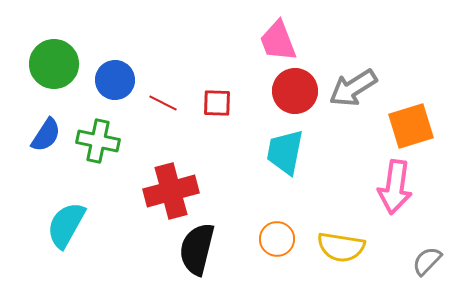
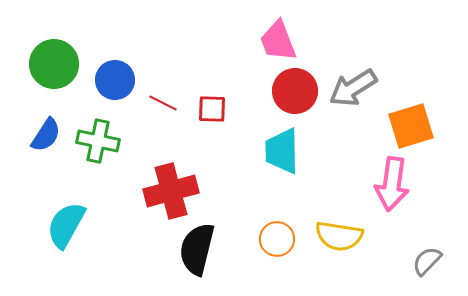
red square: moved 5 px left, 6 px down
cyan trapezoid: moved 3 px left, 1 px up; rotated 12 degrees counterclockwise
pink arrow: moved 3 px left, 3 px up
yellow semicircle: moved 2 px left, 11 px up
